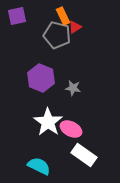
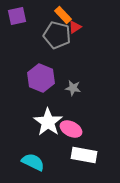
orange rectangle: moved 1 px up; rotated 18 degrees counterclockwise
white rectangle: rotated 25 degrees counterclockwise
cyan semicircle: moved 6 px left, 4 px up
